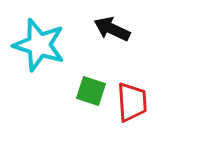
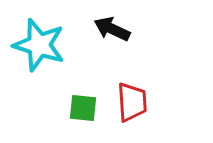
green square: moved 8 px left, 17 px down; rotated 12 degrees counterclockwise
